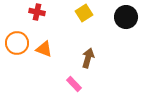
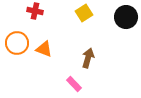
red cross: moved 2 px left, 1 px up
